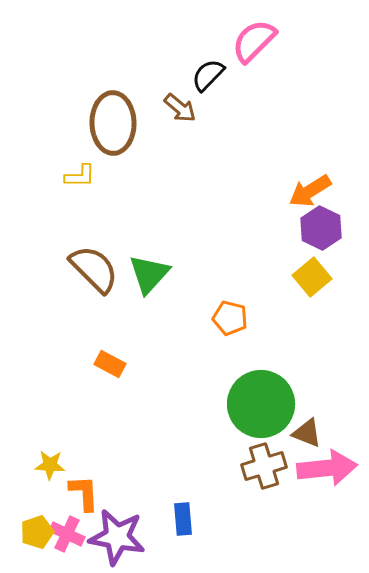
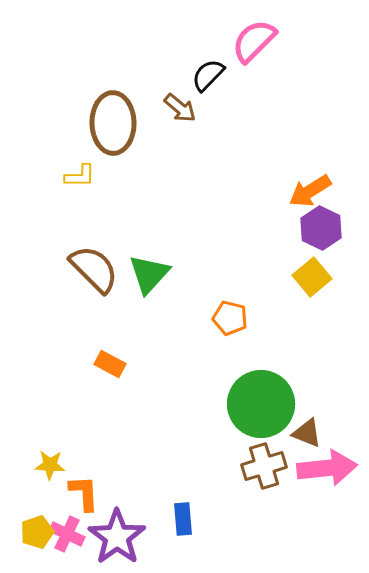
purple star: rotated 26 degrees clockwise
